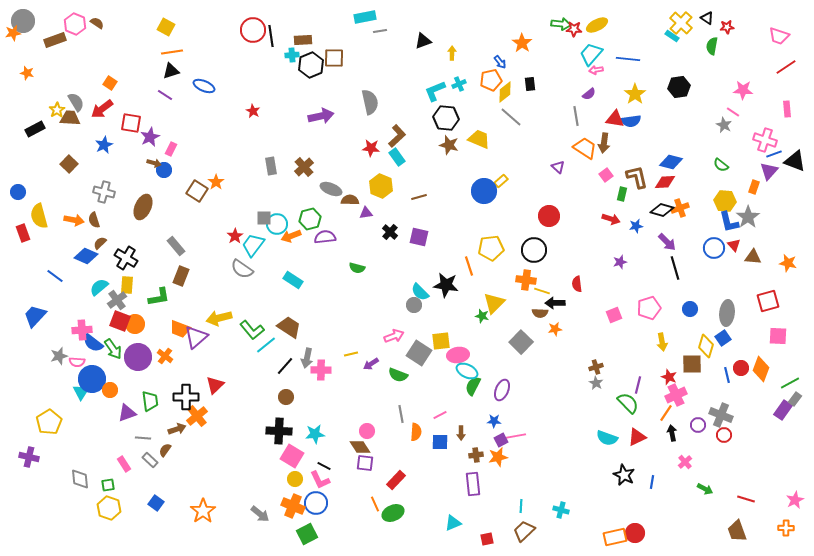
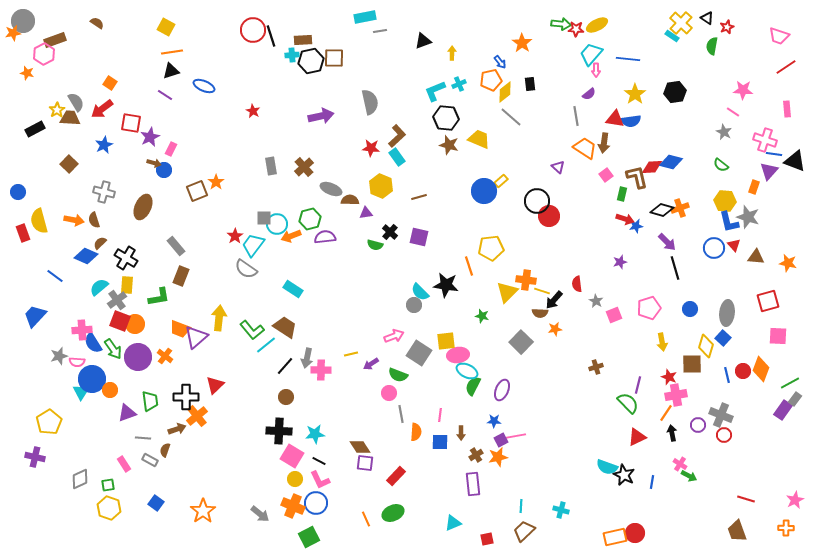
pink hexagon at (75, 24): moved 31 px left, 30 px down; rotated 10 degrees clockwise
red star at (727, 27): rotated 16 degrees counterclockwise
red star at (574, 29): moved 2 px right
black line at (271, 36): rotated 10 degrees counterclockwise
black hexagon at (311, 65): moved 4 px up; rotated 10 degrees clockwise
pink arrow at (596, 70): rotated 80 degrees counterclockwise
black hexagon at (679, 87): moved 4 px left, 5 px down
gray star at (724, 125): moved 7 px down
blue line at (774, 154): rotated 28 degrees clockwise
red diamond at (665, 182): moved 13 px left, 15 px up
brown square at (197, 191): rotated 35 degrees clockwise
yellow semicircle at (39, 216): moved 5 px down
gray star at (748, 217): rotated 20 degrees counterclockwise
red arrow at (611, 219): moved 14 px right
black circle at (534, 250): moved 3 px right, 49 px up
brown triangle at (753, 257): moved 3 px right
green semicircle at (357, 268): moved 18 px right, 23 px up
gray semicircle at (242, 269): moved 4 px right
cyan rectangle at (293, 280): moved 9 px down
yellow triangle at (494, 303): moved 13 px right, 11 px up
black arrow at (555, 303): moved 1 px left, 3 px up; rotated 48 degrees counterclockwise
yellow arrow at (219, 318): rotated 110 degrees clockwise
brown trapezoid at (289, 327): moved 4 px left
blue square at (723, 338): rotated 14 degrees counterclockwise
yellow square at (441, 341): moved 5 px right
blue semicircle at (93, 343): rotated 20 degrees clockwise
red circle at (741, 368): moved 2 px right, 3 px down
gray star at (596, 383): moved 82 px up
pink cross at (676, 395): rotated 15 degrees clockwise
pink line at (440, 415): rotated 56 degrees counterclockwise
pink circle at (367, 431): moved 22 px right, 38 px up
cyan semicircle at (607, 438): moved 29 px down
brown semicircle at (165, 450): rotated 16 degrees counterclockwise
brown cross at (476, 455): rotated 24 degrees counterclockwise
purple cross at (29, 457): moved 6 px right
gray rectangle at (150, 460): rotated 14 degrees counterclockwise
pink cross at (685, 462): moved 5 px left, 2 px down; rotated 16 degrees counterclockwise
black line at (324, 466): moved 5 px left, 5 px up
gray diamond at (80, 479): rotated 70 degrees clockwise
red rectangle at (396, 480): moved 4 px up
green arrow at (705, 489): moved 16 px left, 13 px up
orange line at (375, 504): moved 9 px left, 15 px down
green square at (307, 534): moved 2 px right, 3 px down
